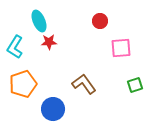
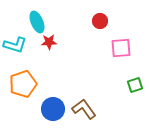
cyan ellipse: moved 2 px left, 1 px down
cyan L-shape: moved 2 px up; rotated 105 degrees counterclockwise
brown L-shape: moved 25 px down
